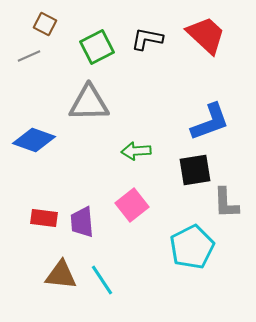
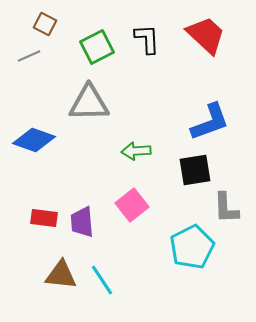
black L-shape: rotated 76 degrees clockwise
gray L-shape: moved 5 px down
